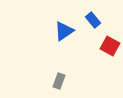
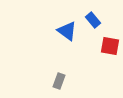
blue triangle: moved 3 px right; rotated 50 degrees counterclockwise
red square: rotated 18 degrees counterclockwise
